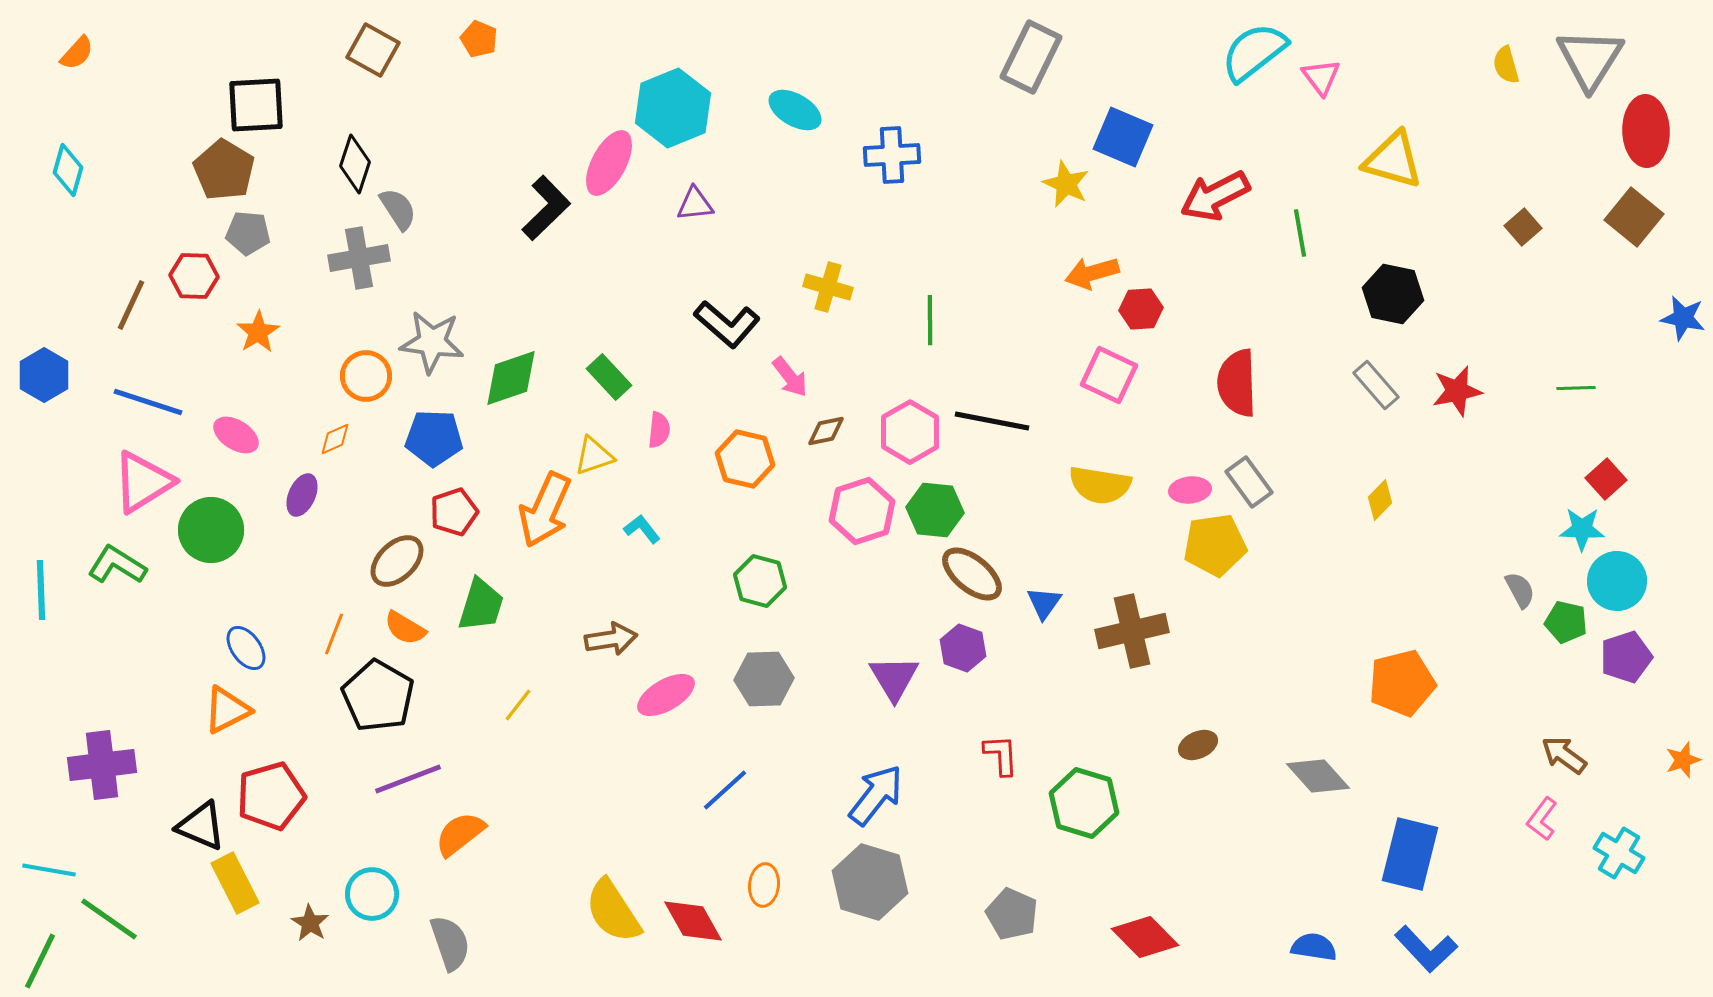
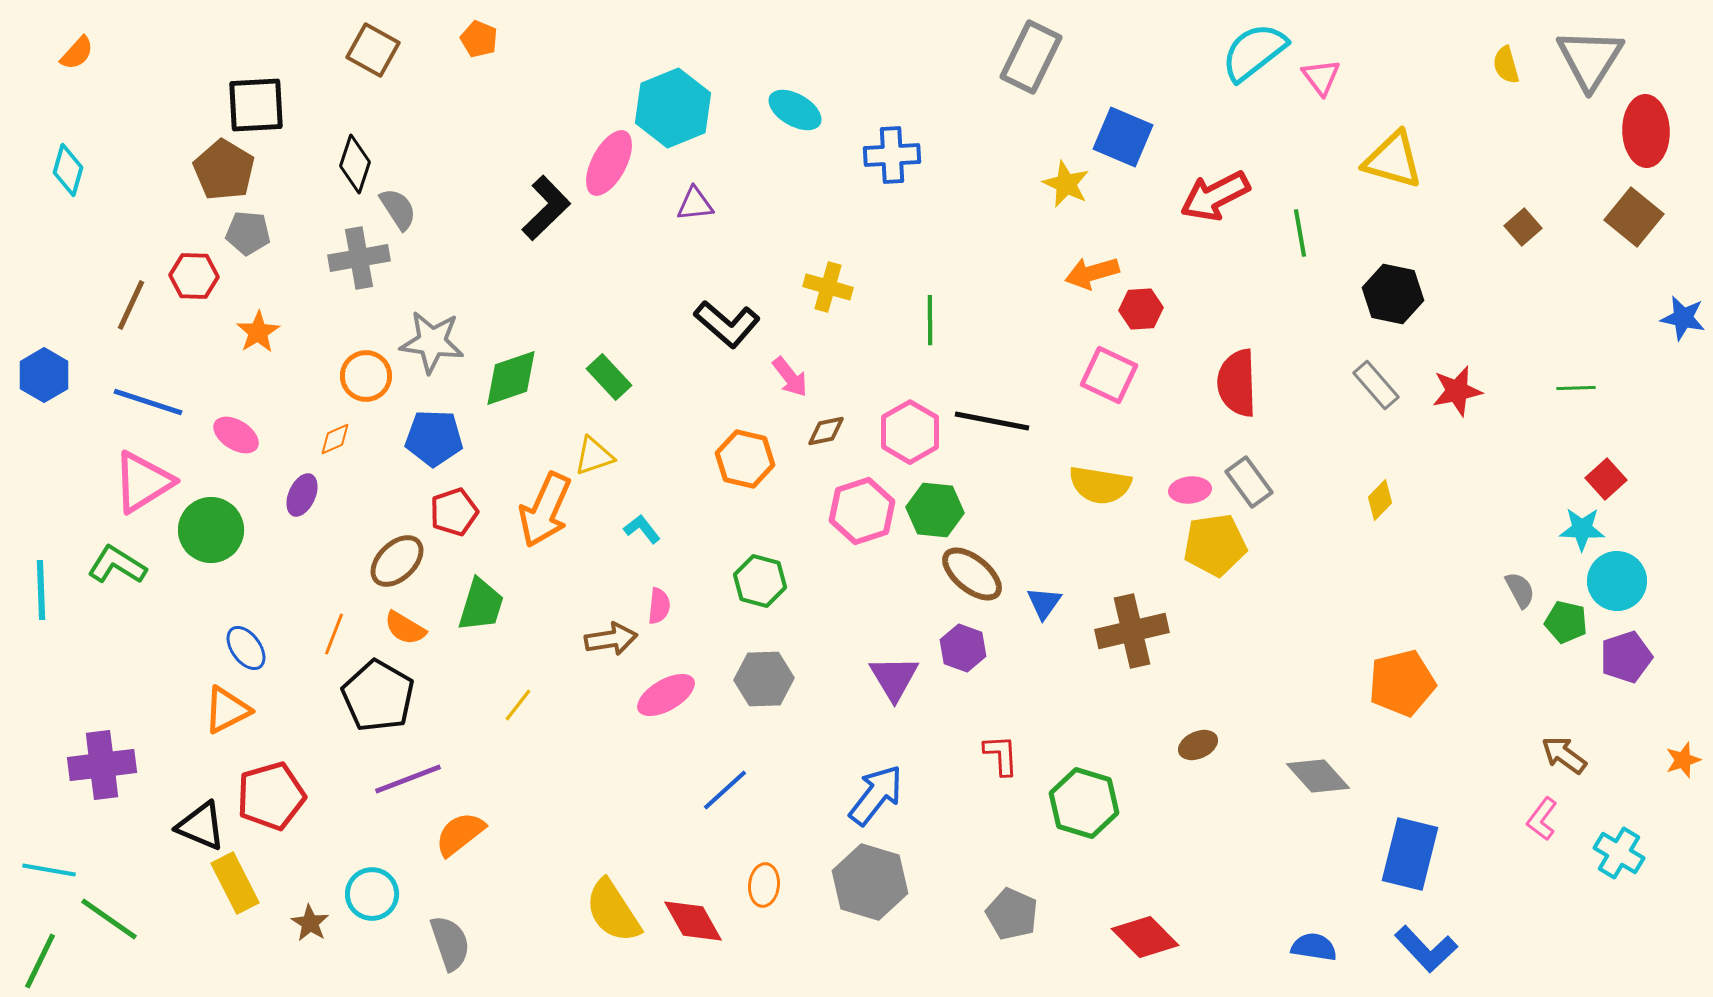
pink semicircle at (659, 430): moved 176 px down
